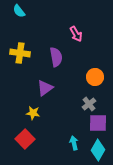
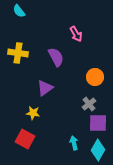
yellow cross: moved 2 px left
purple semicircle: rotated 18 degrees counterclockwise
red square: rotated 18 degrees counterclockwise
